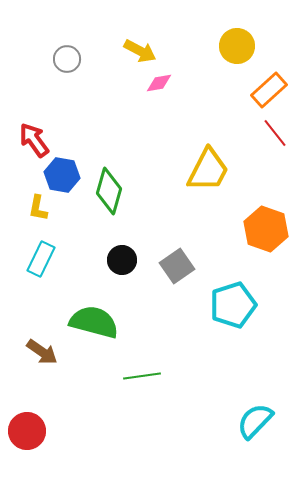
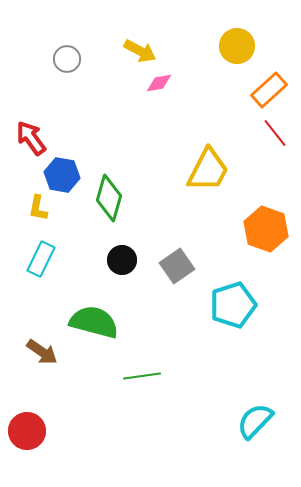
red arrow: moved 3 px left, 2 px up
green diamond: moved 7 px down
